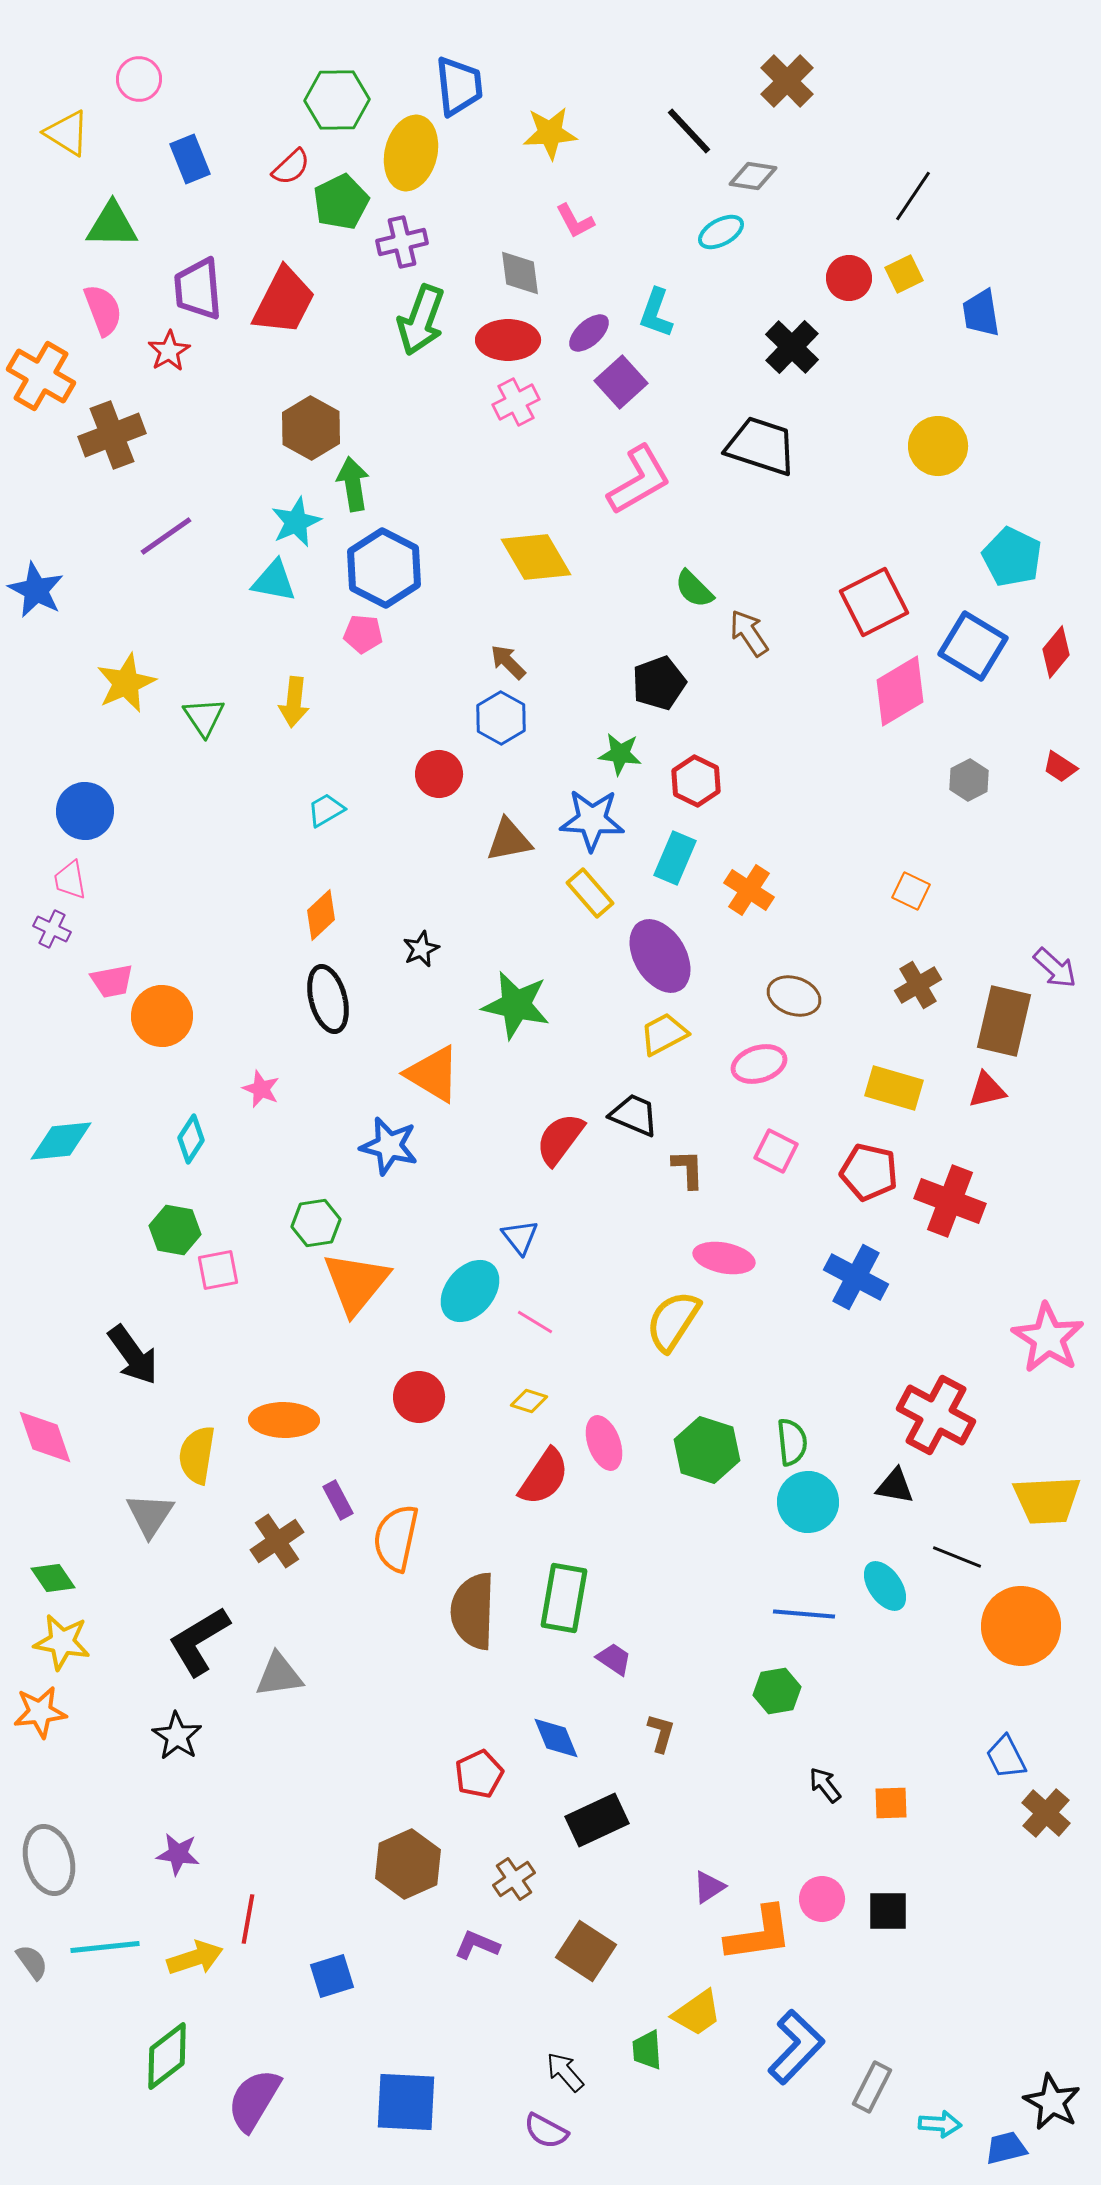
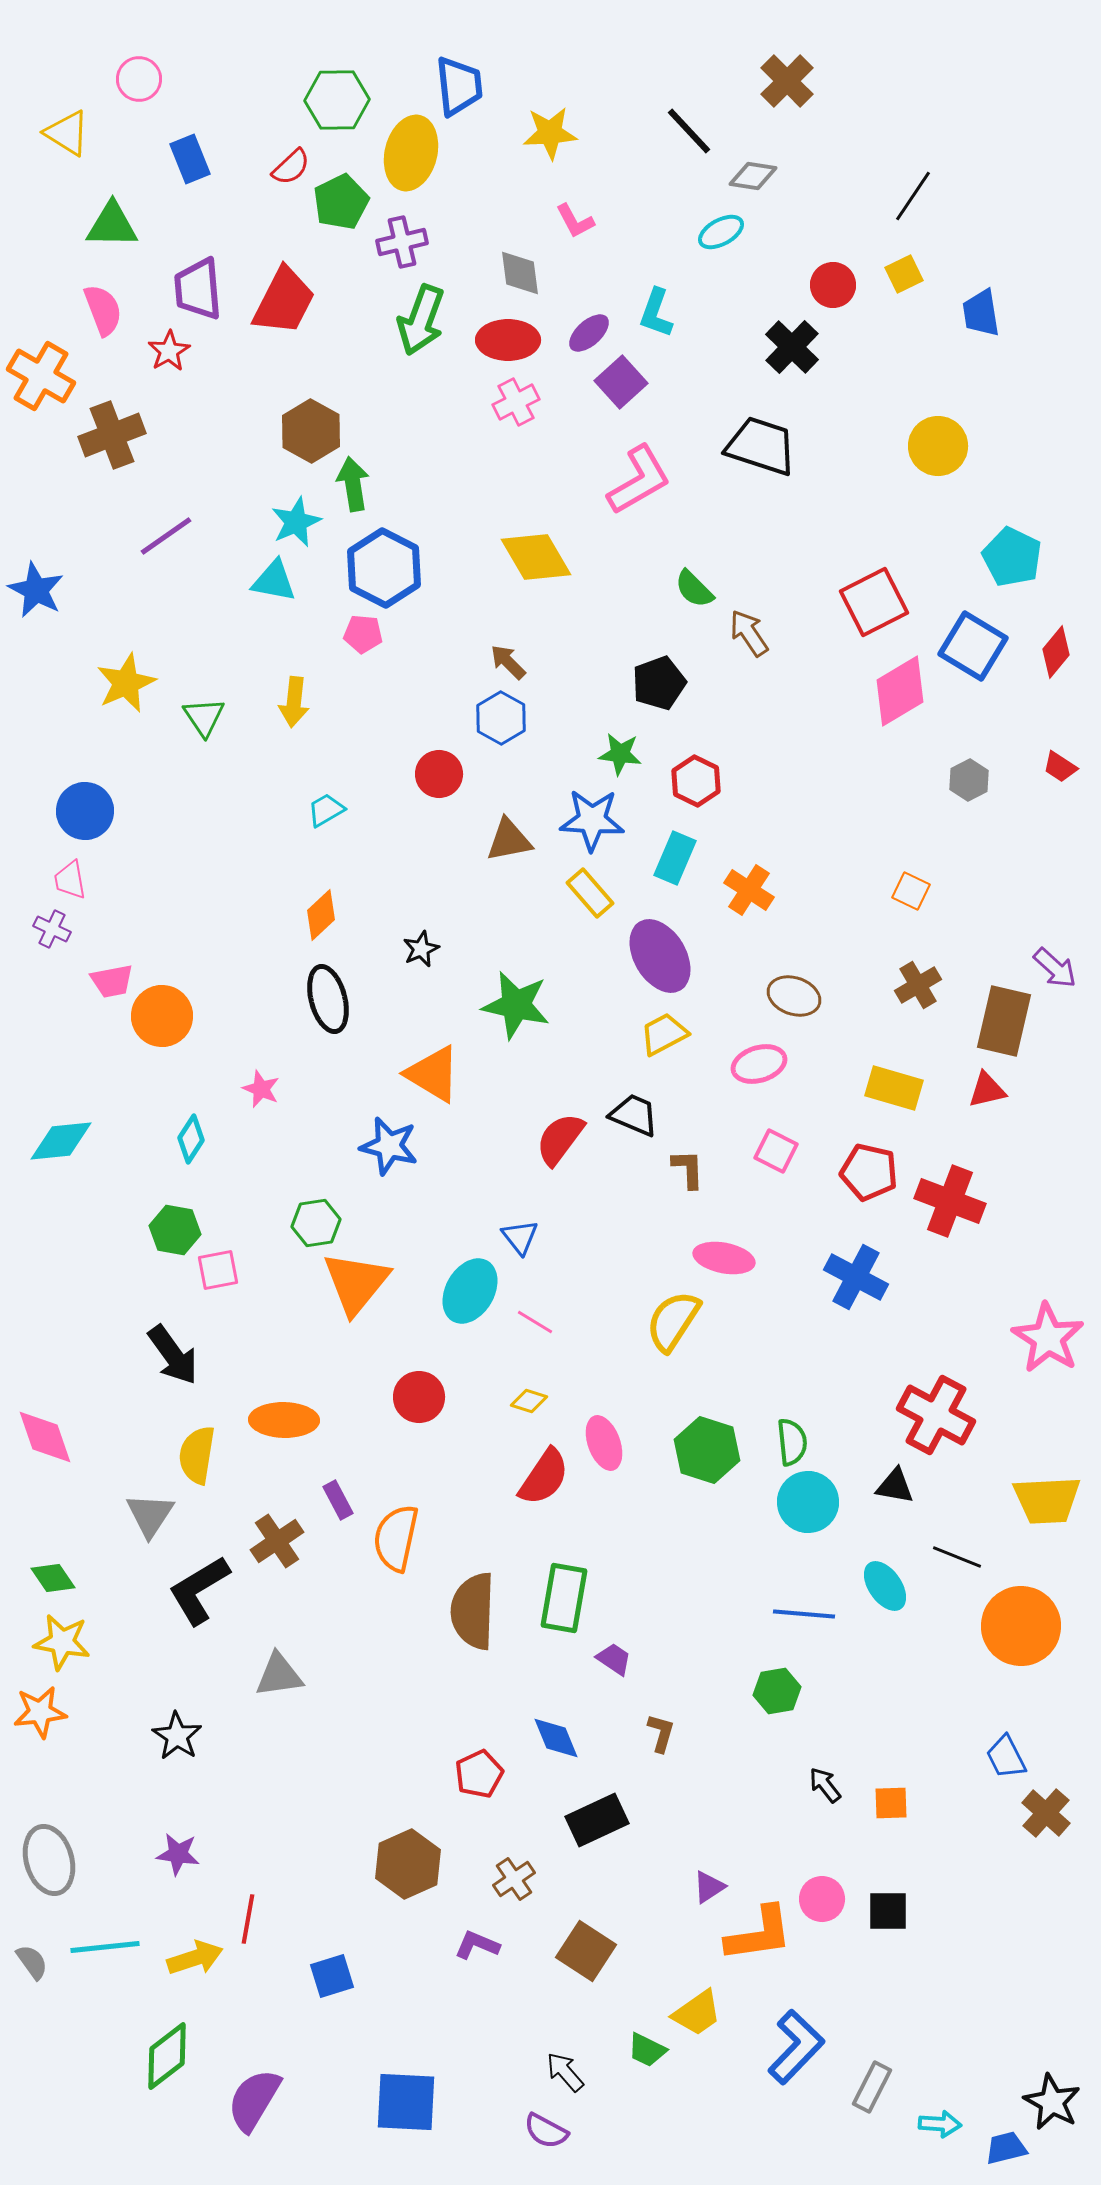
red circle at (849, 278): moved 16 px left, 7 px down
brown hexagon at (311, 428): moved 3 px down
cyan ellipse at (470, 1291): rotated 10 degrees counterclockwise
black arrow at (133, 1355): moved 40 px right
black L-shape at (199, 1641): moved 51 px up
green trapezoid at (647, 2050): rotated 60 degrees counterclockwise
